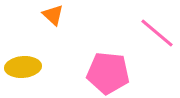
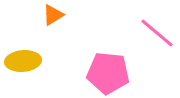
orange triangle: rotated 45 degrees clockwise
yellow ellipse: moved 6 px up
